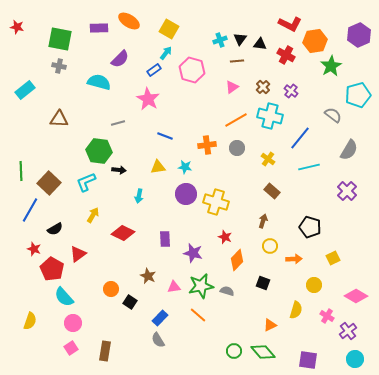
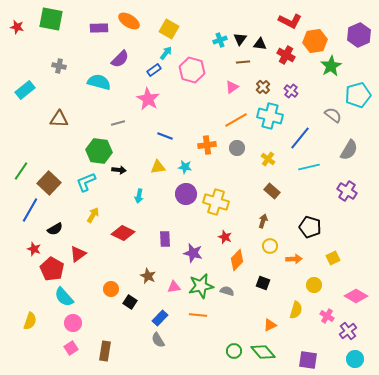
red L-shape at (290, 24): moved 3 px up
green square at (60, 39): moved 9 px left, 20 px up
brown line at (237, 61): moved 6 px right, 1 px down
green line at (21, 171): rotated 36 degrees clockwise
purple cross at (347, 191): rotated 12 degrees counterclockwise
orange line at (198, 315): rotated 36 degrees counterclockwise
